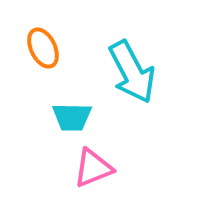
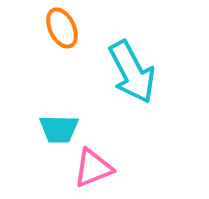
orange ellipse: moved 19 px right, 20 px up
cyan trapezoid: moved 13 px left, 12 px down
